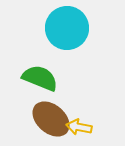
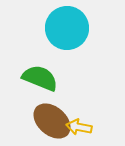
brown ellipse: moved 1 px right, 2 px down
